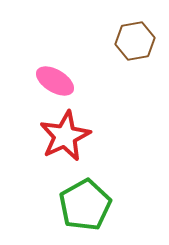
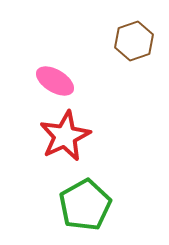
brown hexagon: moved 1 px left; rotated 9 degrees counterclockwise
